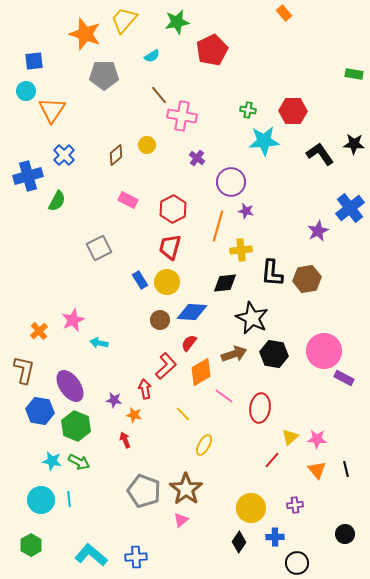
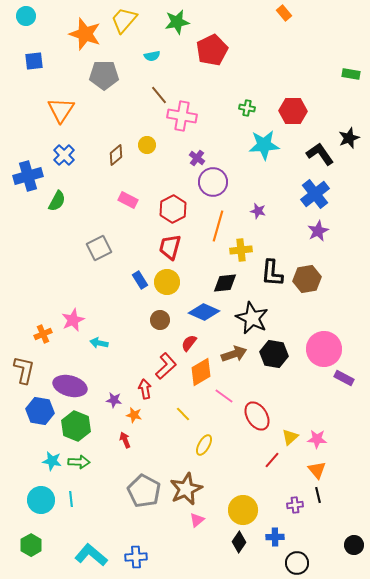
cyan semicircle at (152, 56): rotated 21 degrees clockwise
green rectangle at (354, 74): moved 3 px left
cyan circle at (26, 91): moved 75 px up
orange triangle at (52, 110): moved 9 px right
green cross at (248, 110): moved 1 px left, 2 px up
cyan star at (264, 141): moved 4 px down
black star at (354, 144): moved 5 px left, 6 px up; rotated 25 degrees counterclockwise
purple circle at (231, 182): moved 18 px left
blue cross at (350, 208): moved 35 px left, 14 px up
purple star at (246, 211): moved 12 px right
blue diamond at (192, 312): moved 12 px right; rotated 20 degrees clockwise
orange cross at (39, 331): moved 4 px right, 3 px down; rotated 18 degrees clockwise
pink circle at (324, 351): moved 2 px up
purple ellipse at (70, 386): rotated 40 degrees counterclockwise
red ellipse at (260, 408): moved 3 px left, 8 px down; rotated 40 degrees counterclockwise
green arrow at (79, 462): rotated 25 degrees counterclockwise
black line at (346, 469): moved 28 px left, 26 px down
brown star at (186, 489): rotated 12 degrees clockwise
gray pentagon at (144, 491): rotated 8 degrees clockwise
cyan line at (69, 499): moved 2 px right
yellow circle at (251, 508): moved 8 px left, 2 px down
pink triangle at (181, 520): moved 16 px right
black circle at (345, 534): moved 9 px right, 11 px down
